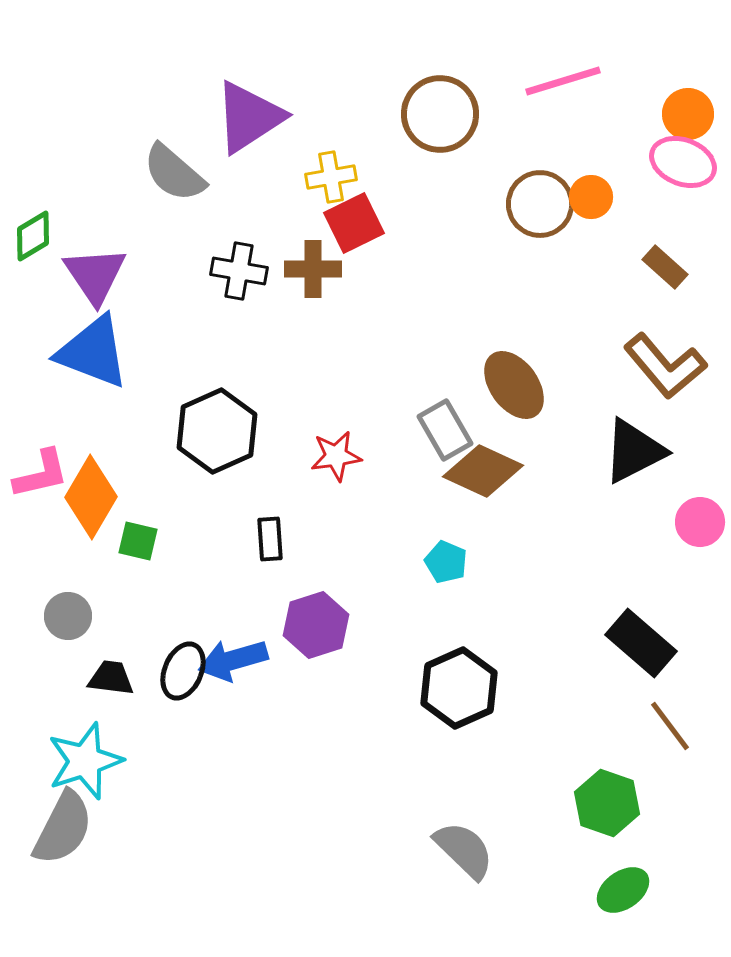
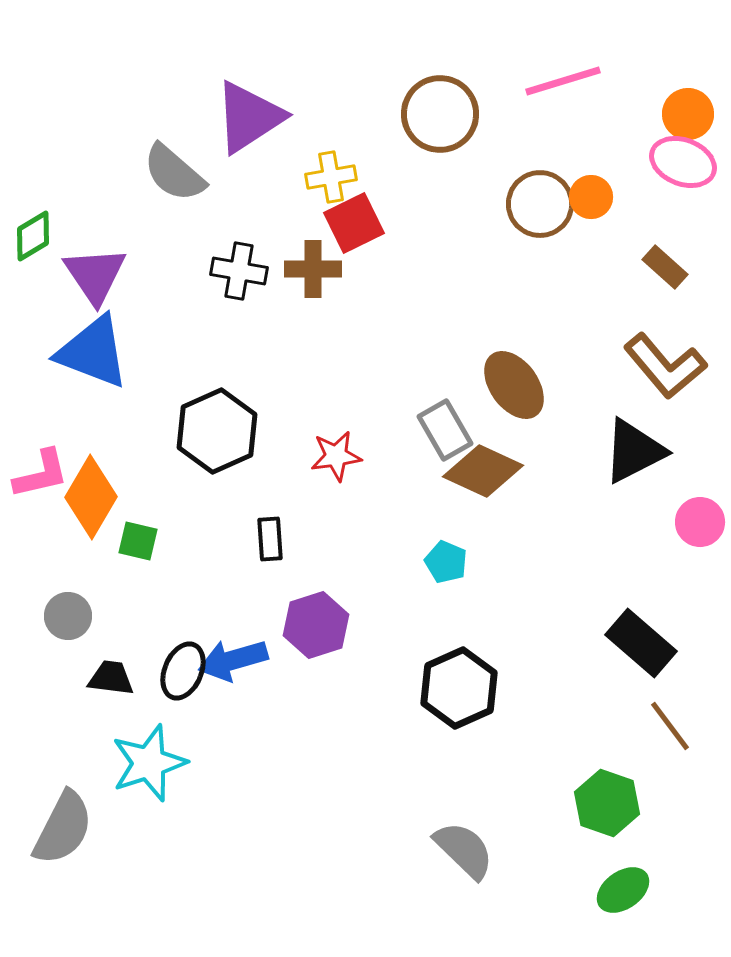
cyan star at (85, 761): moved 64 px right, 2 px down
